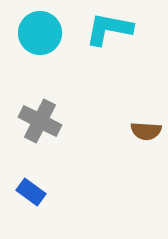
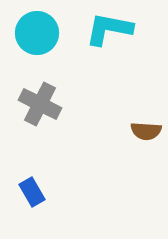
cyan circle: moved 3 px left
gray cross: moved 17 px up
blue rectangle: moved 1 px right; rotated 24 degrees clockwise
